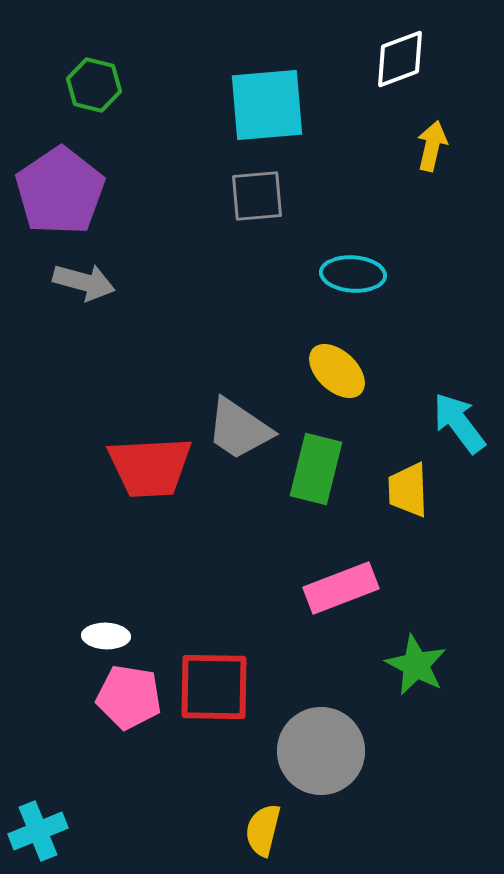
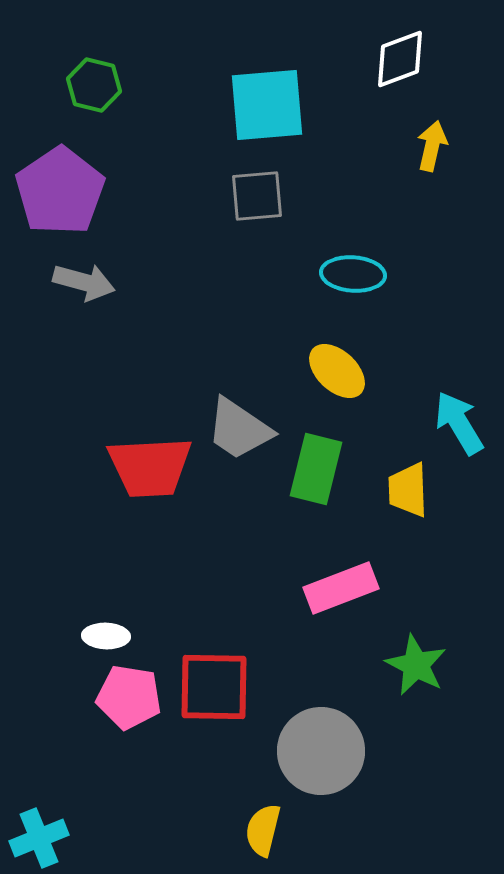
cyan arrow: rotated 6 degrees clockwise
cyan cross: moved 1 px right, 7 px down
